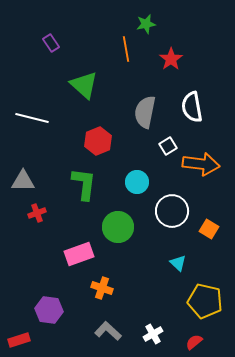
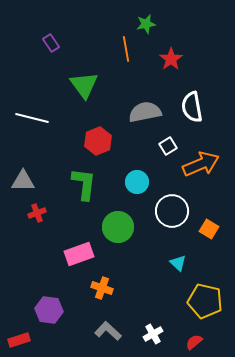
green triangle: rotated 12 degrees clockwise
gray semicircle: rotated 68 degrees clockwise
orange arrow: rotated 30 degrees counterclockwise
